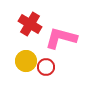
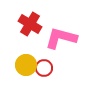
yellow circle: moved 4 px down
red circle: moved 2 px left, 1 px down
